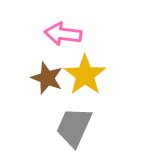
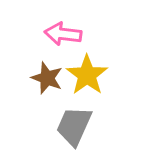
yellow star: moved 2 px right
gray trapezoid: moved 1 px up
